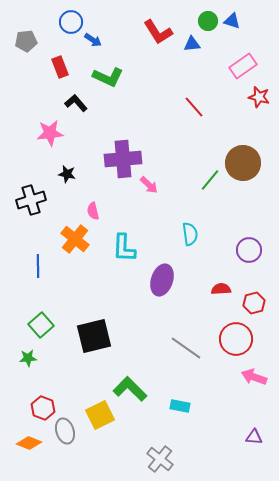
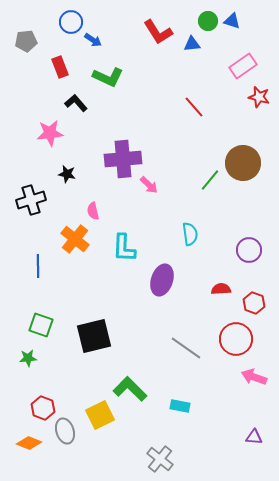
red hexagon at (254, 303): rotated 25 degrees counterclockwise
green square at (41, 325): rotated 30 degrees counterclockwise
